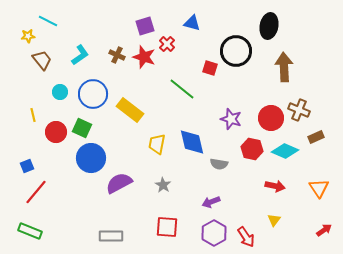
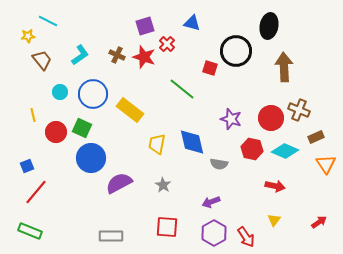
orange triangle at (319, 188): moved 7 px right, 24 px up
red arrow at (324, 230): moved 5 px left, 8 px up
